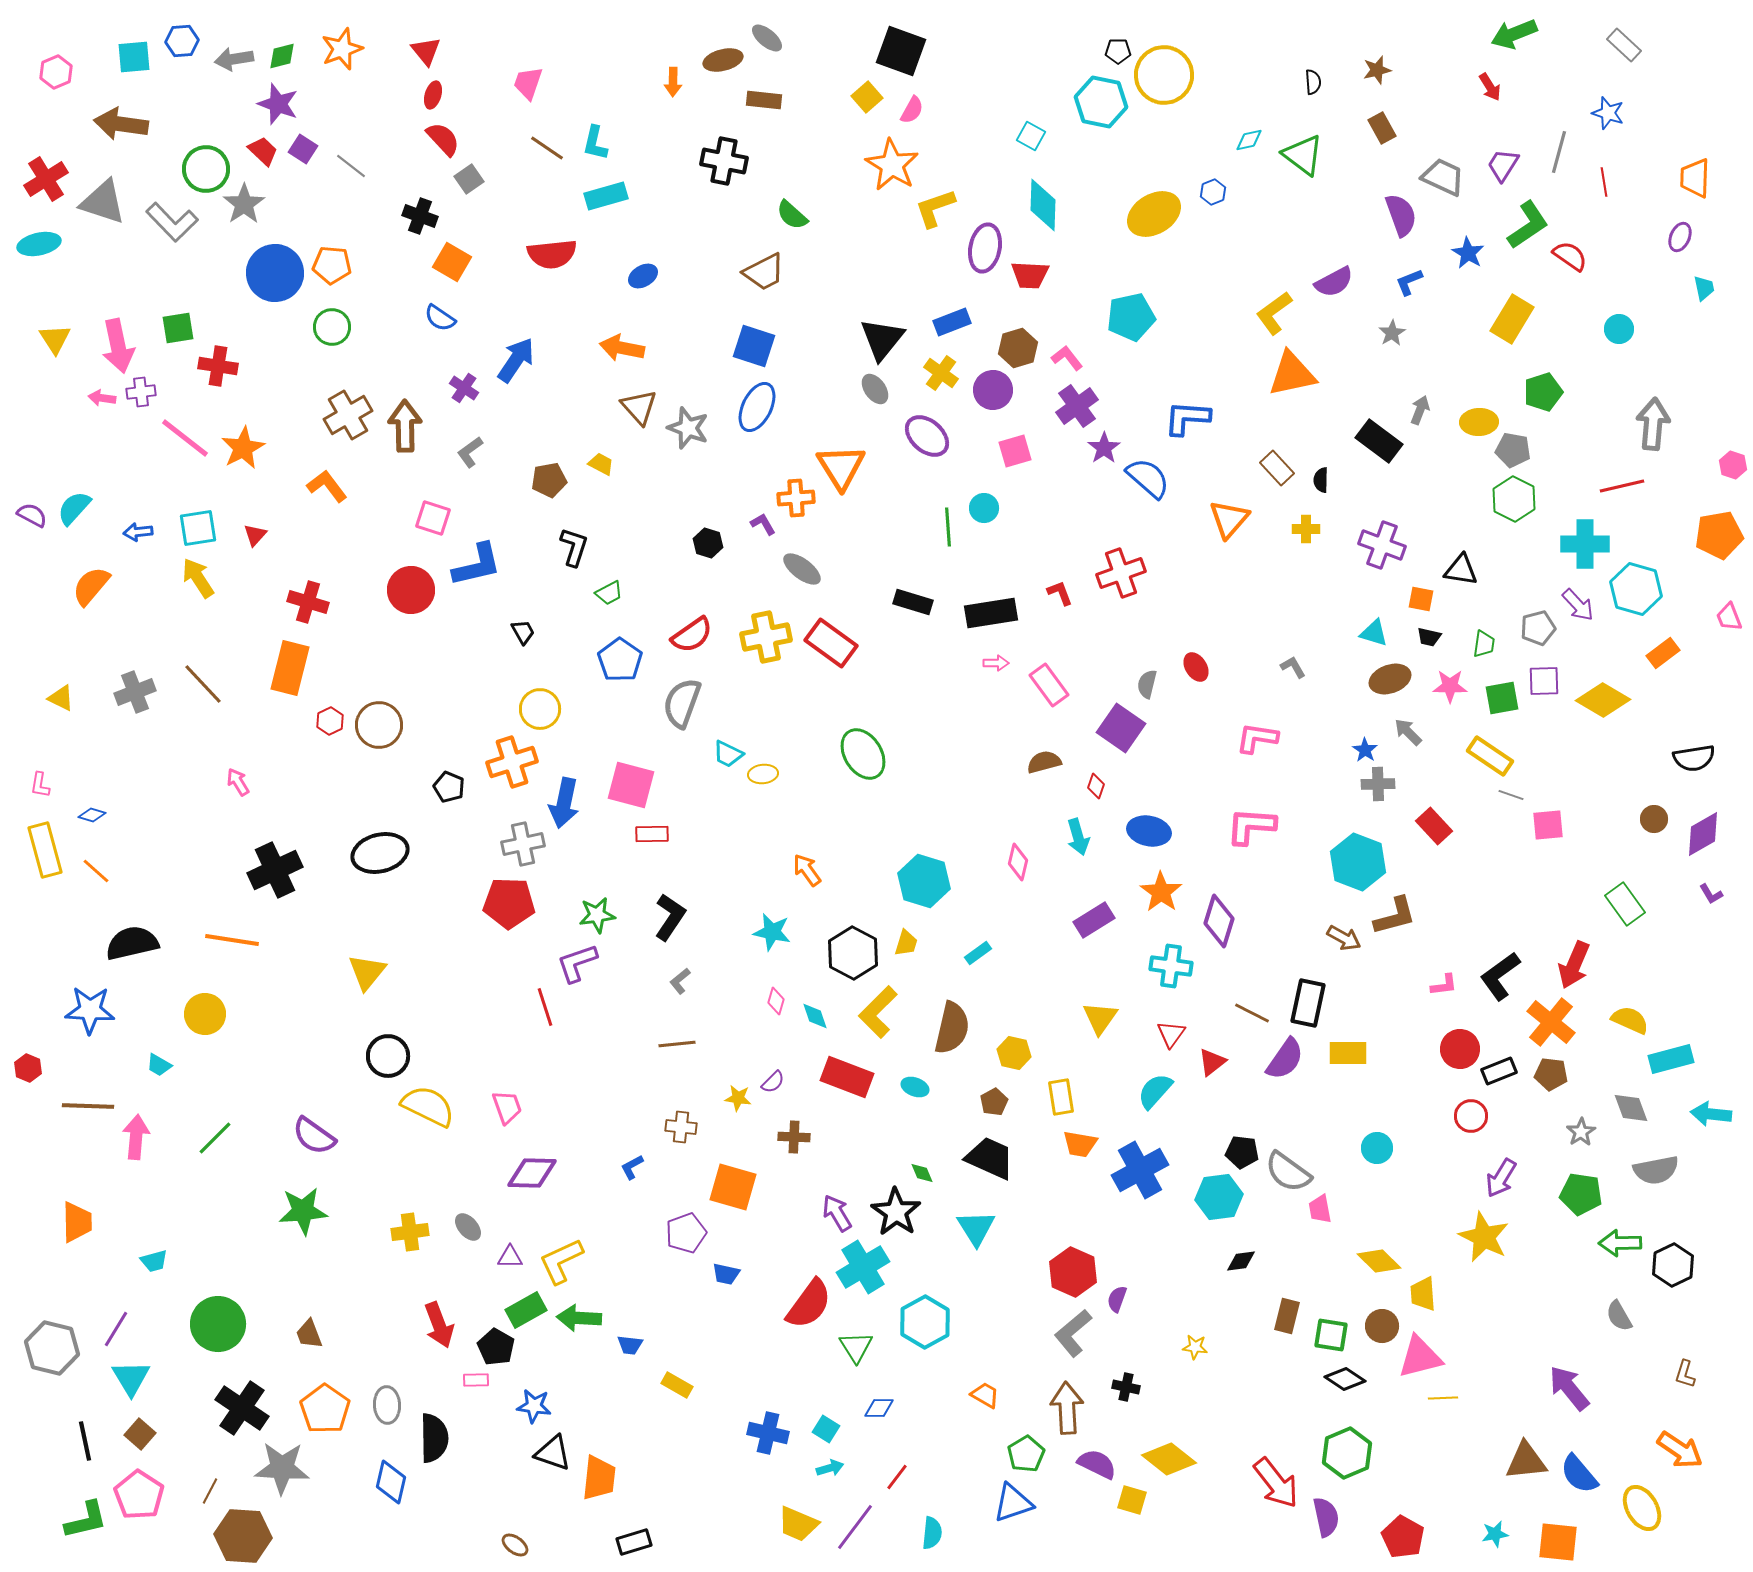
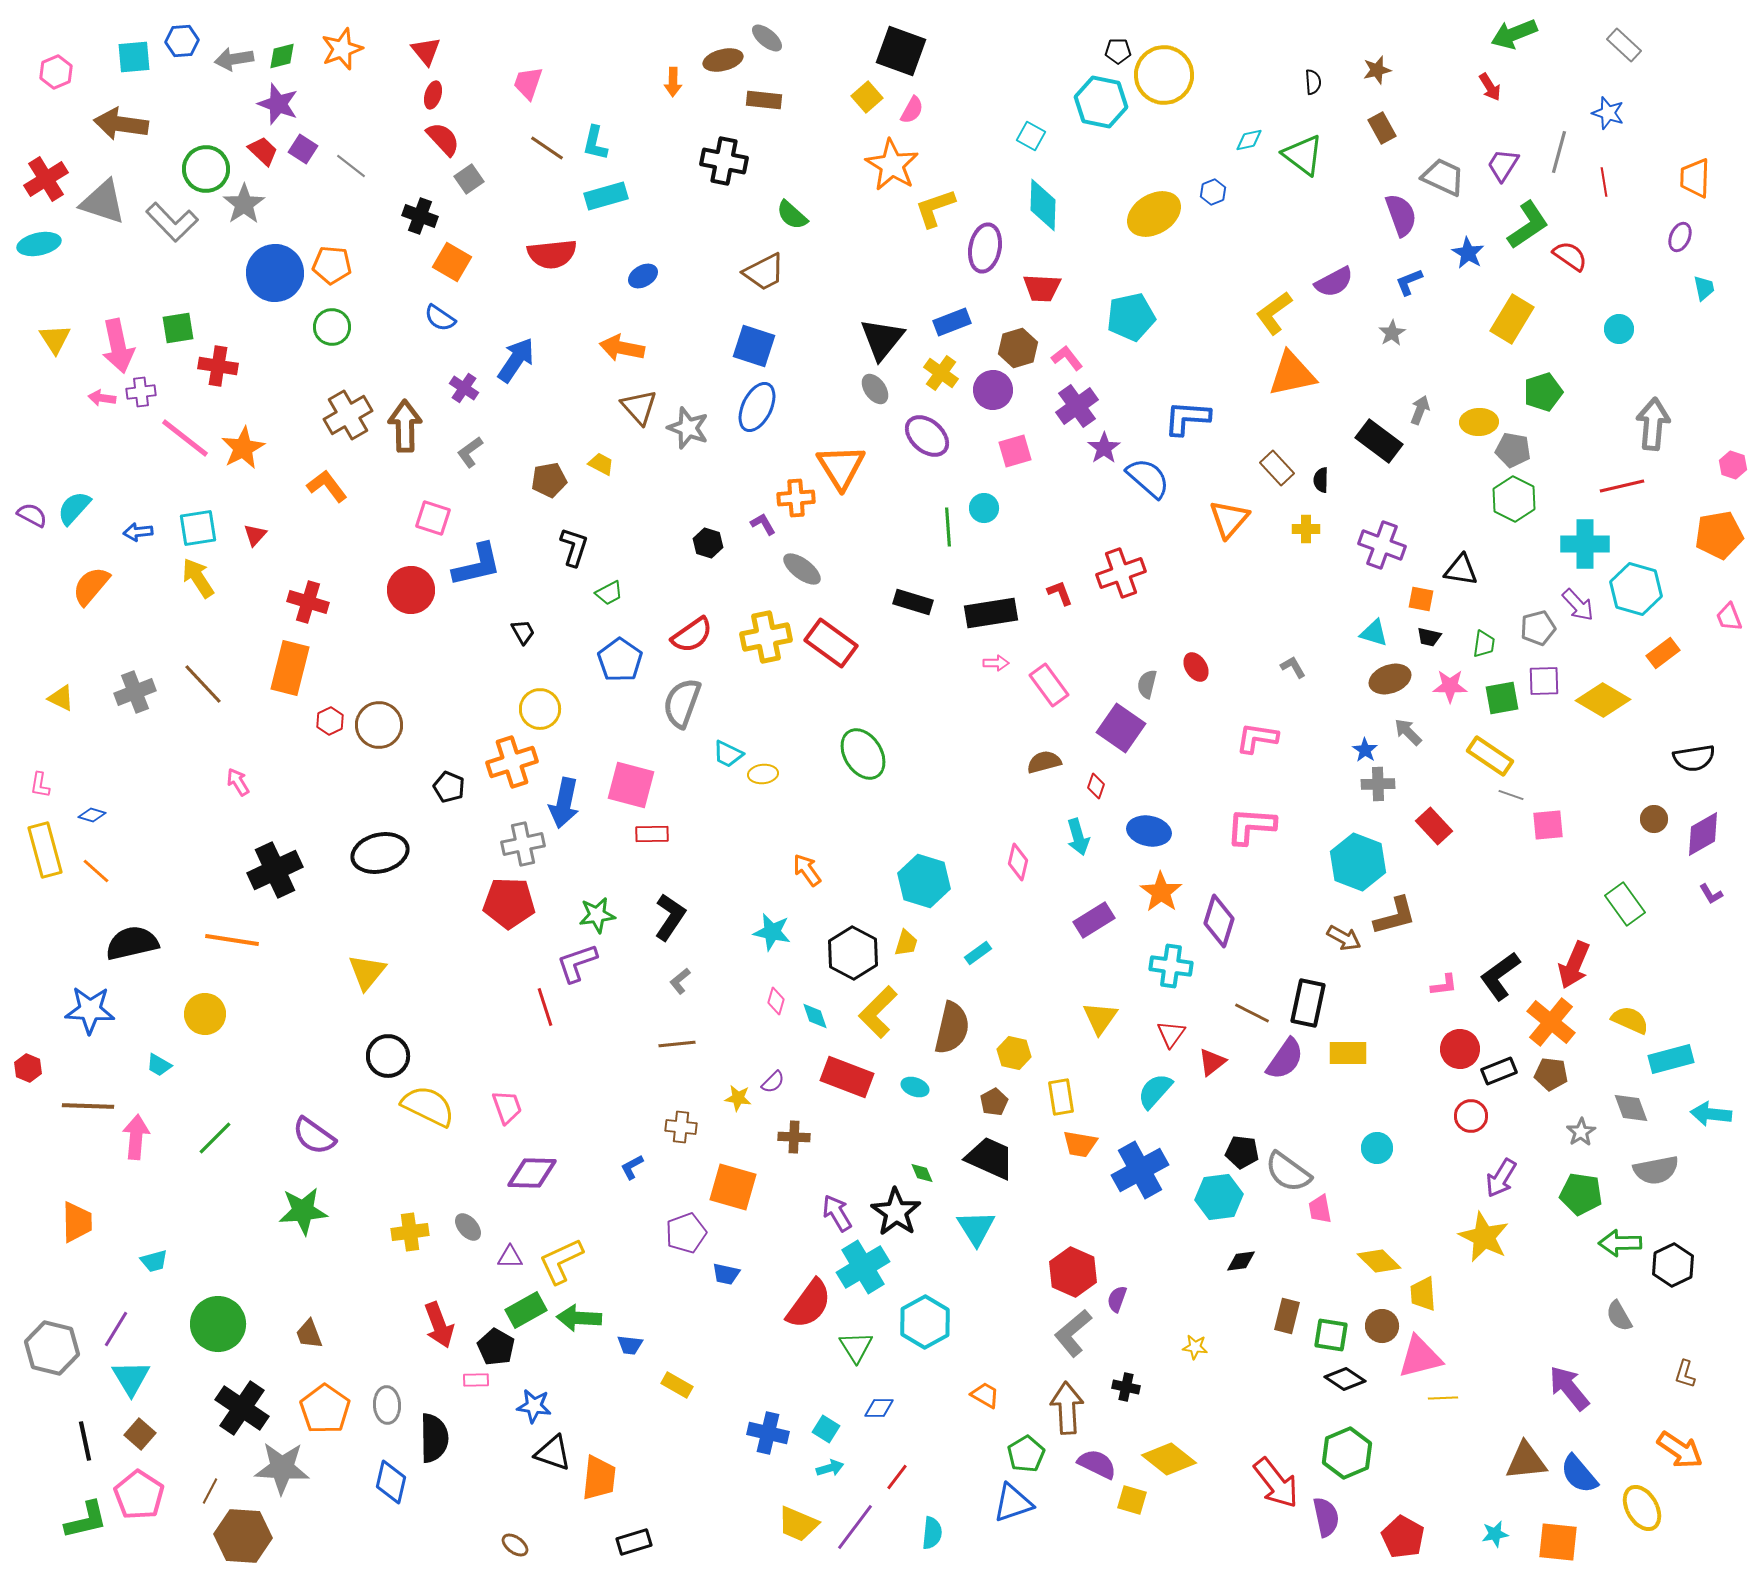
red trapezoid at (1030, 275): moved 12 px right, 13 px down
